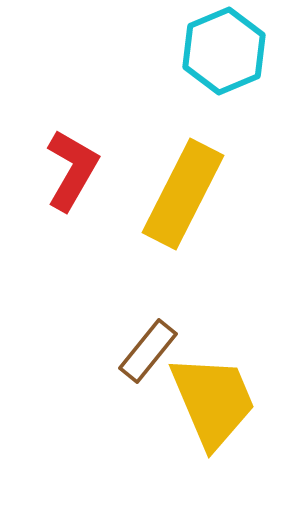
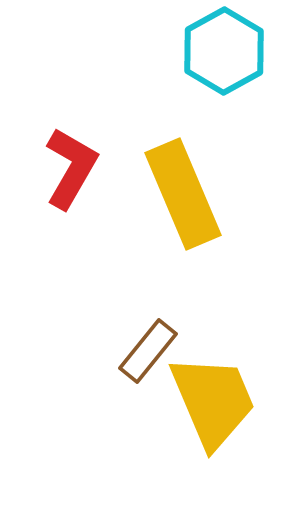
cyan hexagon: rotated 6 degrees counterclockwise
red L-shape: moved 1 px left, 2 px up
yellow rectangle: rotated 50 degrees counterclockwise
